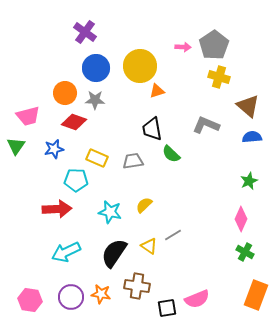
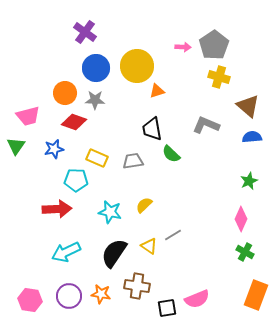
yellow circle: moved 3 px left
purple circle: moved 2 px left, 1 px up
